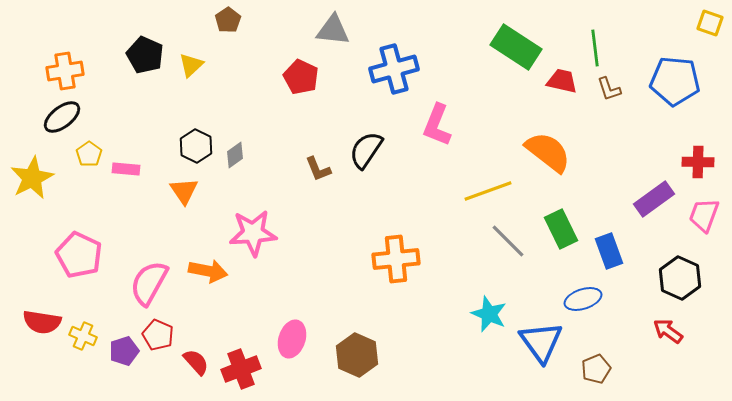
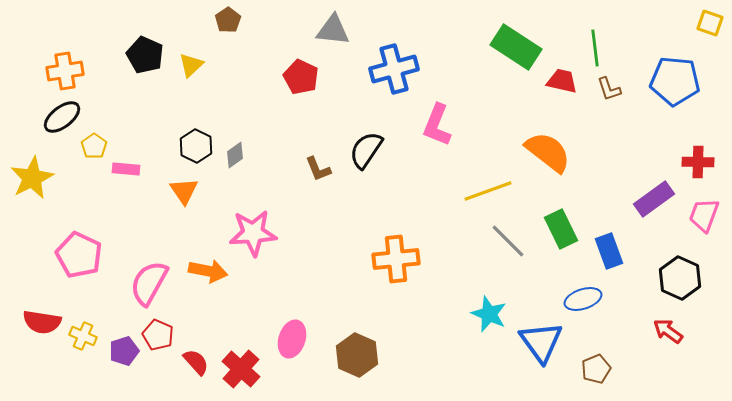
yellow pentagon at (89, 154): moved 5 px right, 8 px up
red cross at (241, 369): rotated 27 degrees counterclockwise
